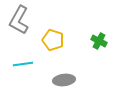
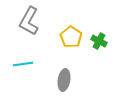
gray L-shape: moved 10 px right, 1 px down
yellow pentagon: moved 18 px right, 3 px up; rotated 15 degrees clockwise
gray ellipse: rotated 75 degrees counterclockwise
